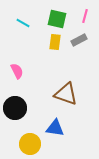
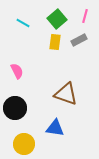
green square: rotated 36 degrees clockwise
yellow circle: moved 6 px left
